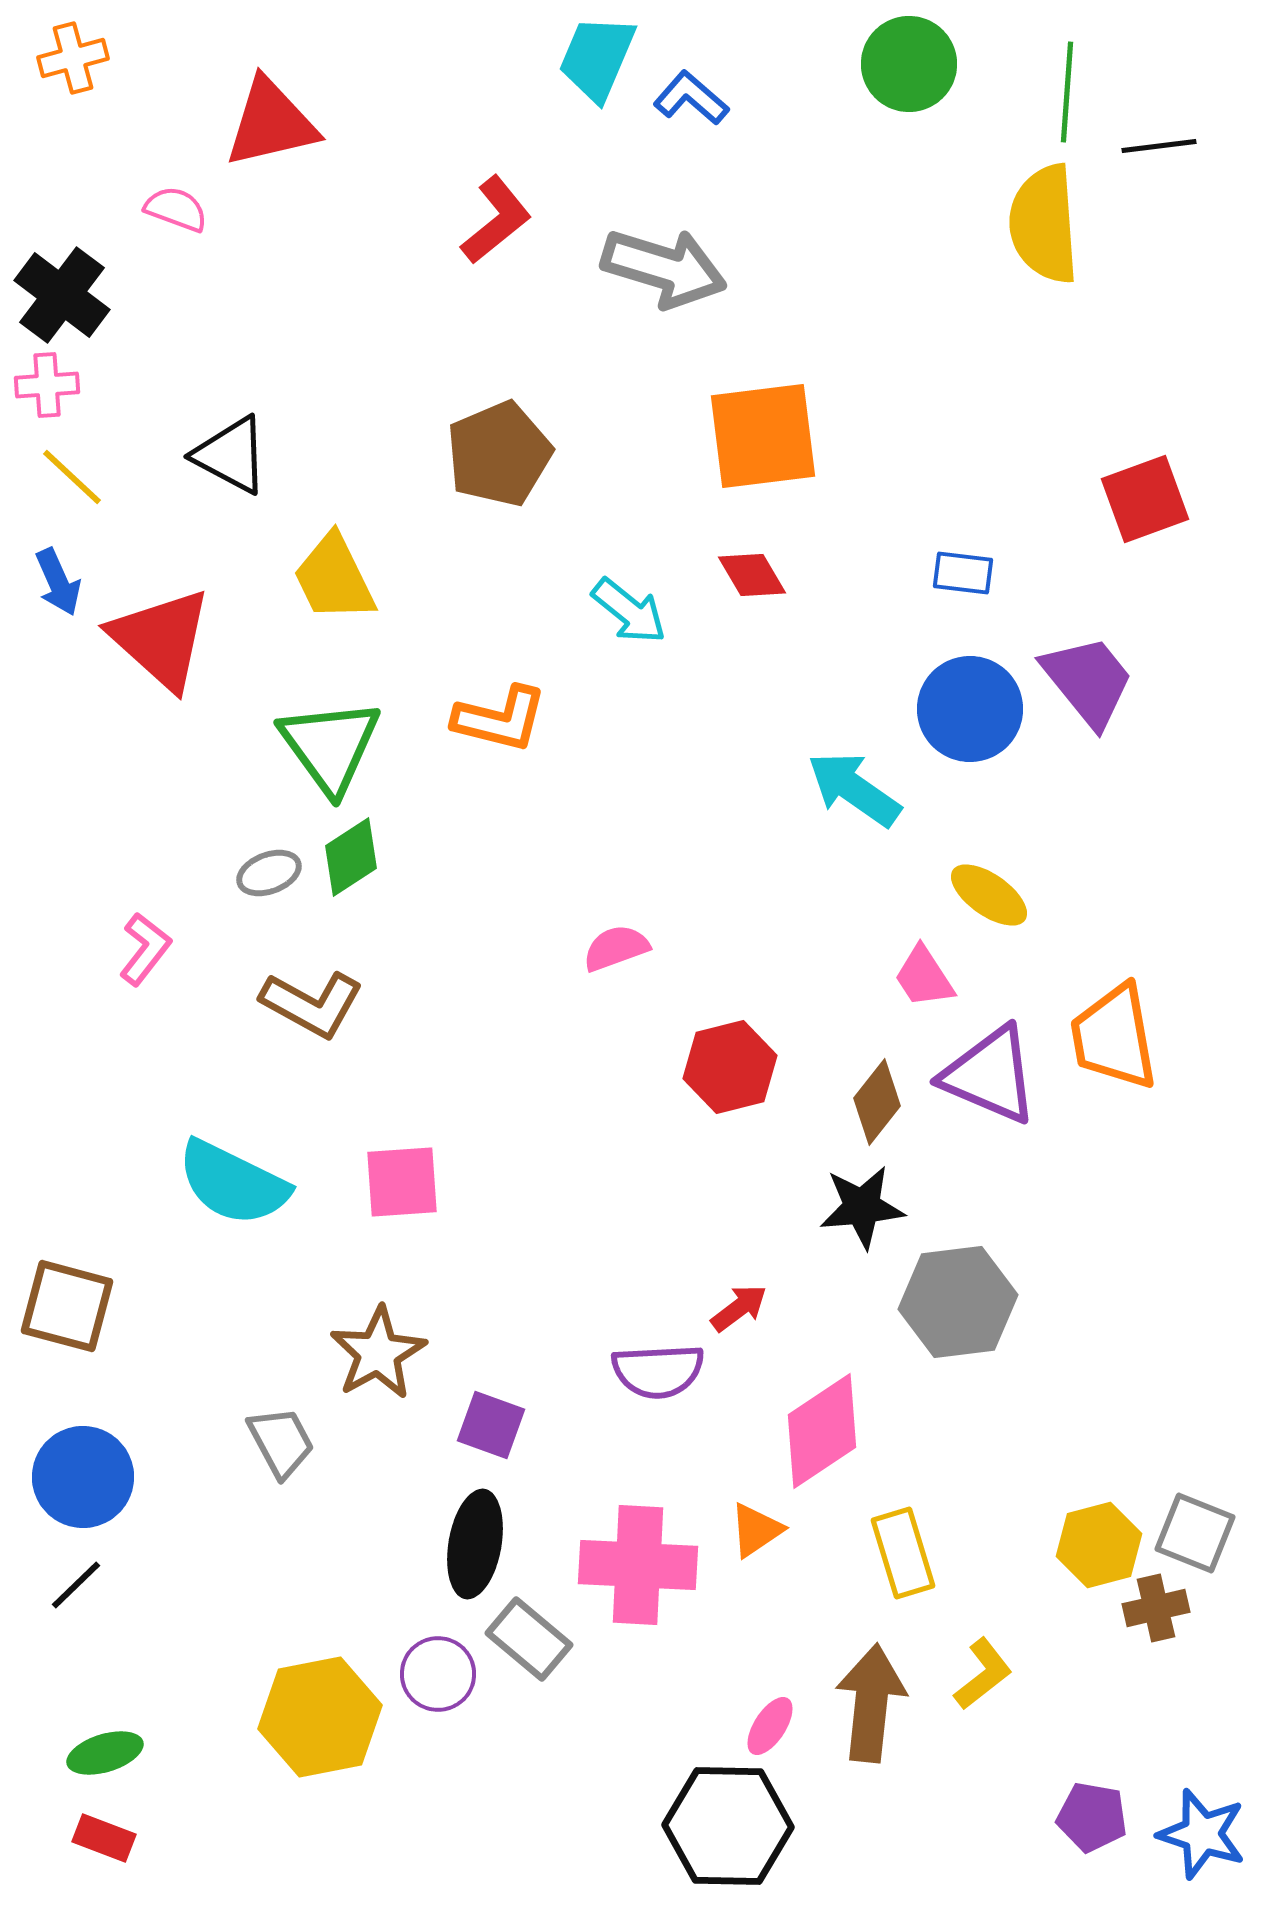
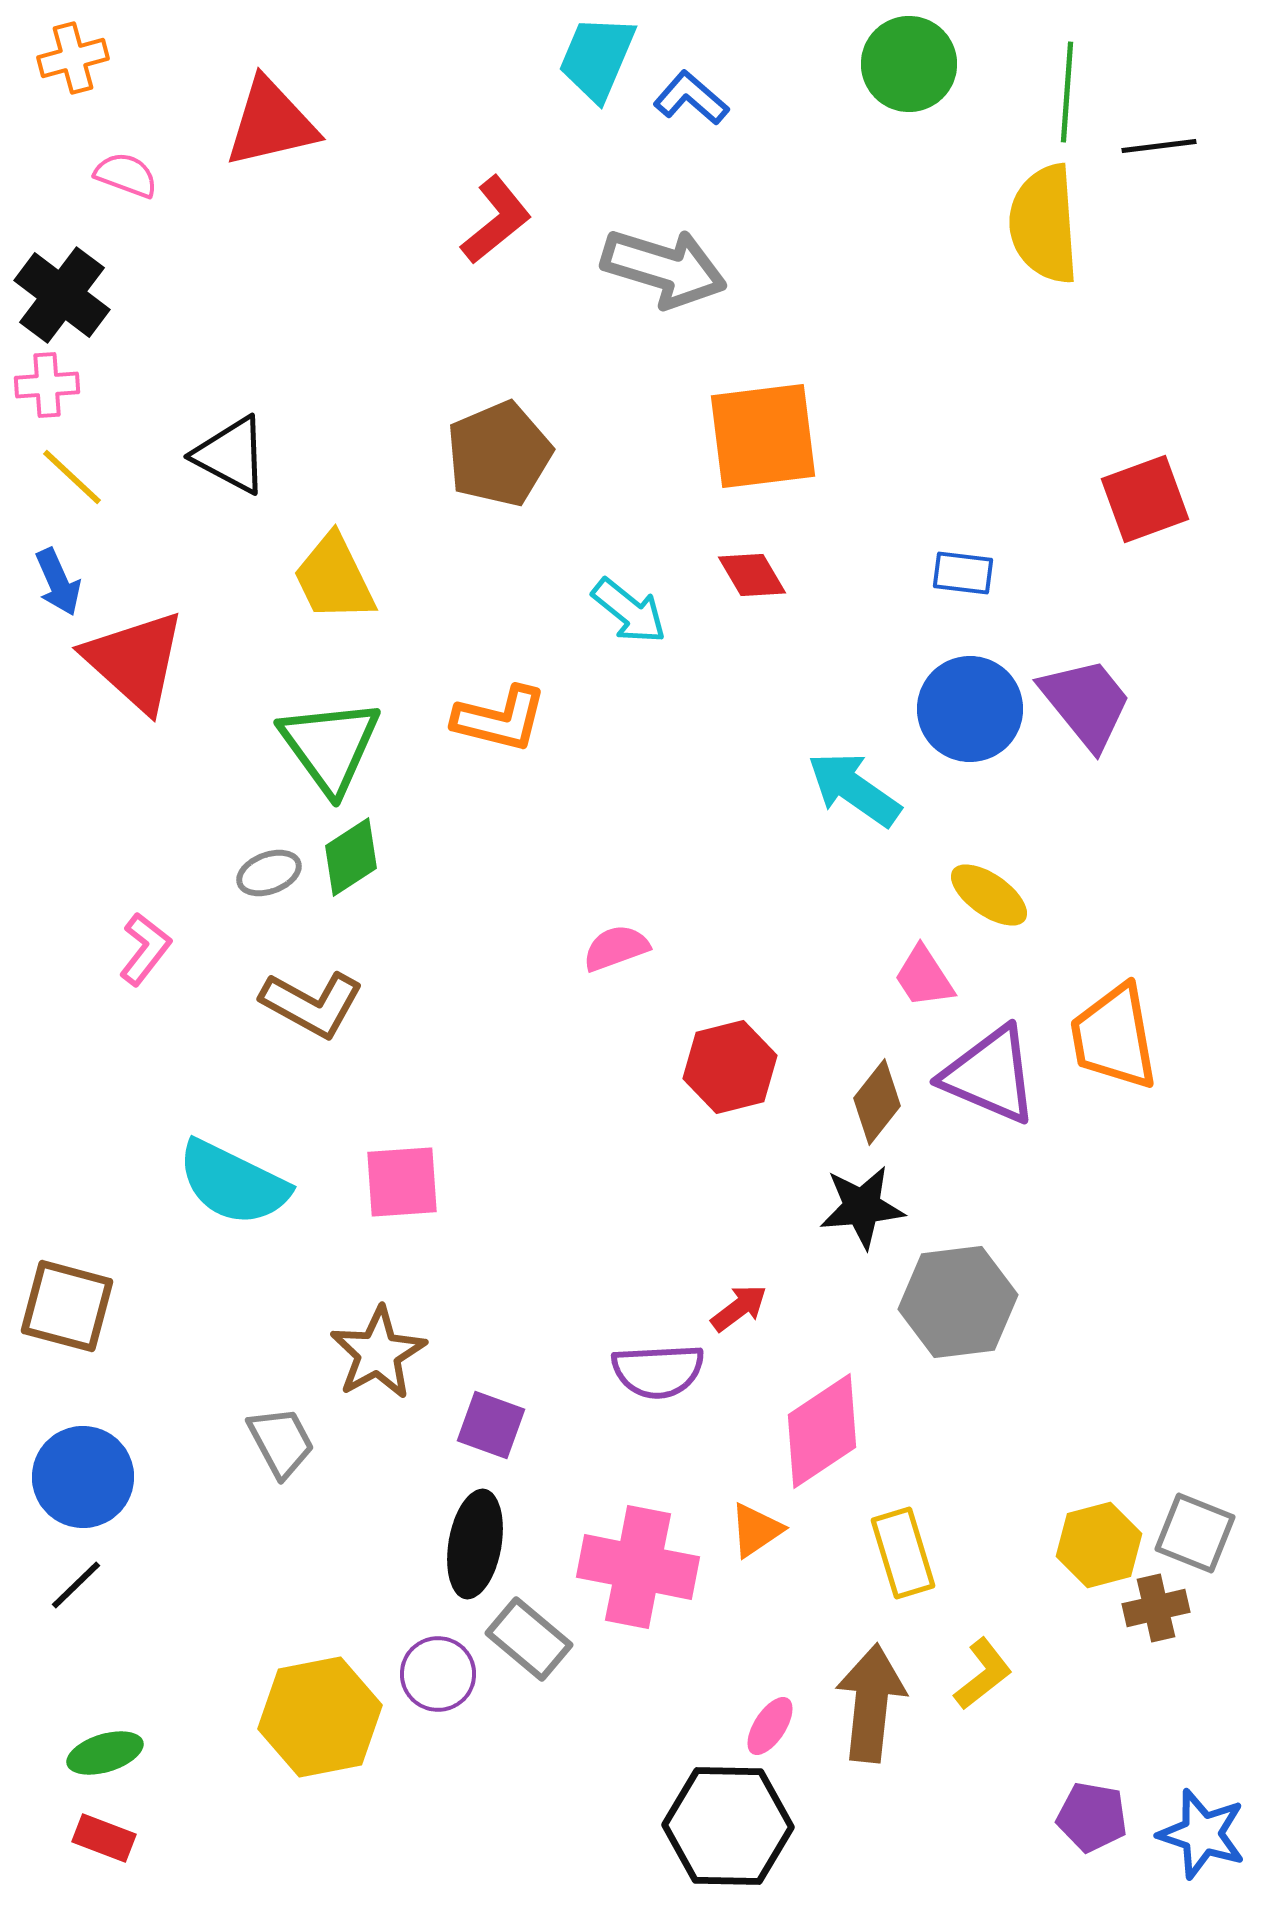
pink semicircle at (176, 209): moved 50 px left, 34 px up
red triangle at (161, 639): moved 26 px left, 22 px down
purple trapezoid at (1088, 681): moved 2 px left, 22 px down
pink cross at (638, 1565): moved 2 px down; rotated 8 degrees clockwise
